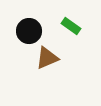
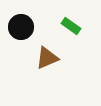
black circle: moved 8 px left, 4 px up
